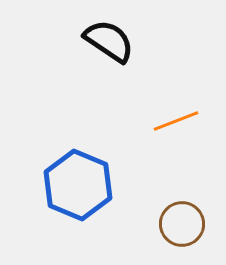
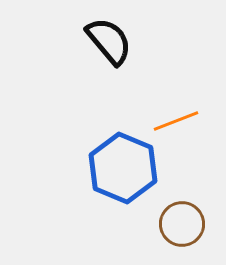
black semicircle: rotated 16 degrees clockwise
blue hexagon: moved 45 px right, 17 px up
